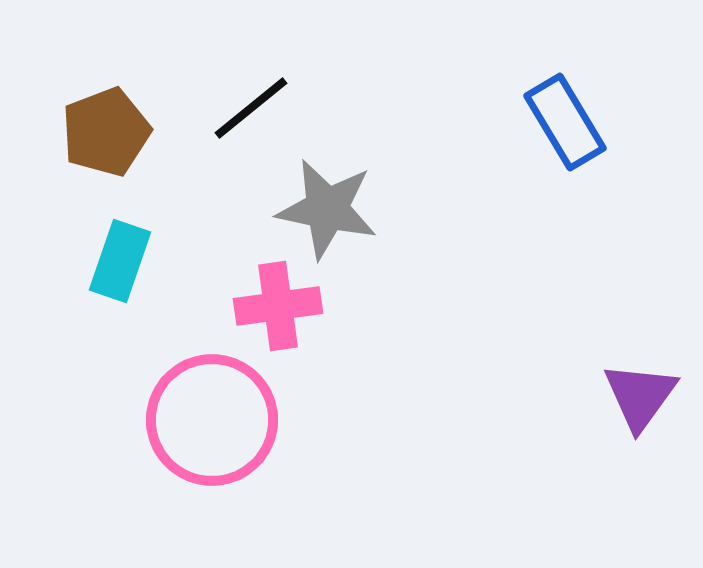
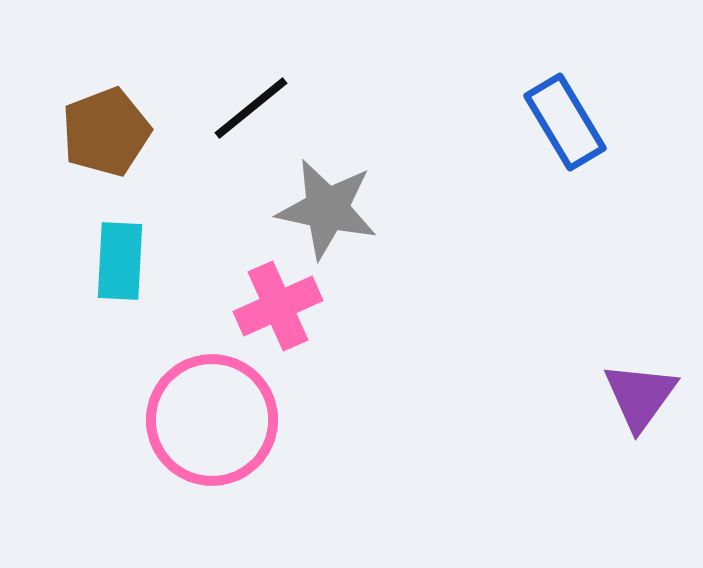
cyan rectangle: rotated 16 degrees counterclockwise
pink cross: rotated 16 degrees counterclockwise
